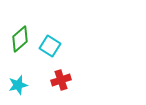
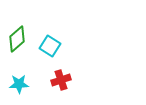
green diamond: moved 3 px left
cyan star: moved 1 px right, 1 px up; rotated 12 degrees clockwise
